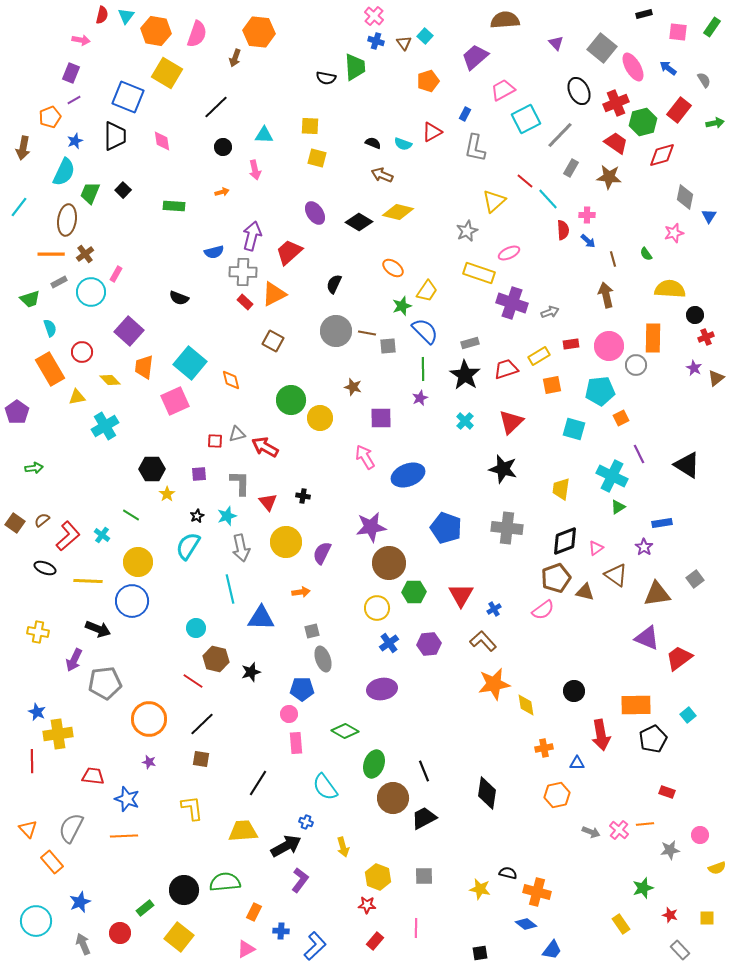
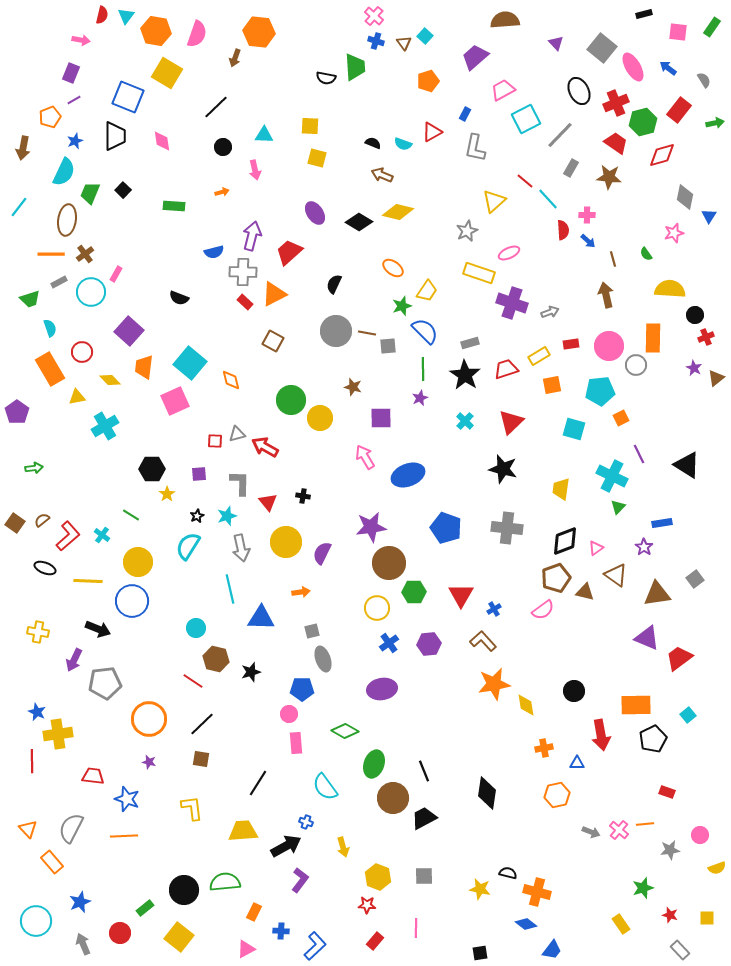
green triangle at (618, 507): rotated 14 degrees counterclockwise
